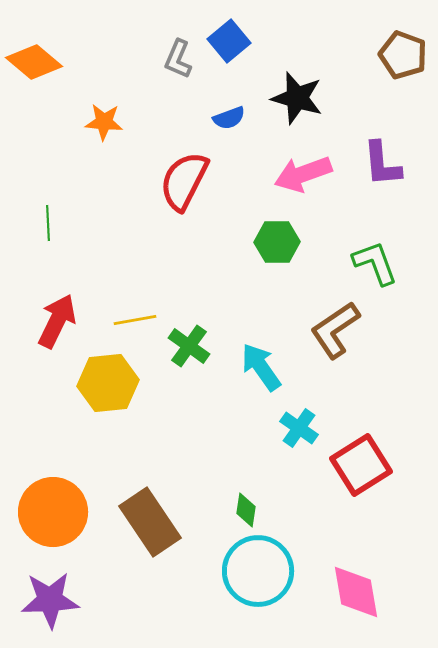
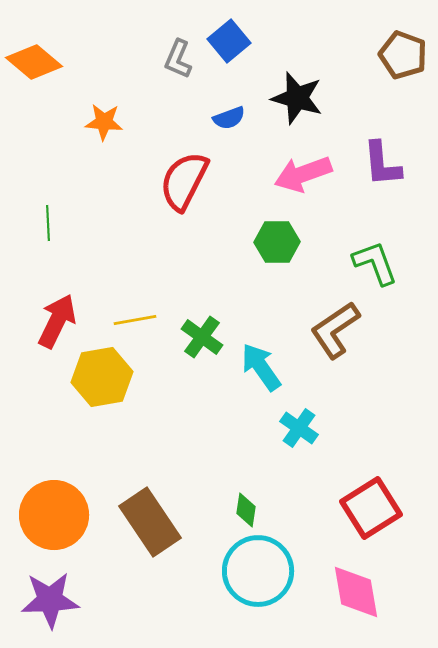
green cross: moved 13 px right, 9 px up
yellow hexagon: moved 6 px left, 6 px up; rotated 4 degrees counterclockwise
red square: moved 10 px right, 43 px down
orange circle: moved 1 px right, 3 px down
